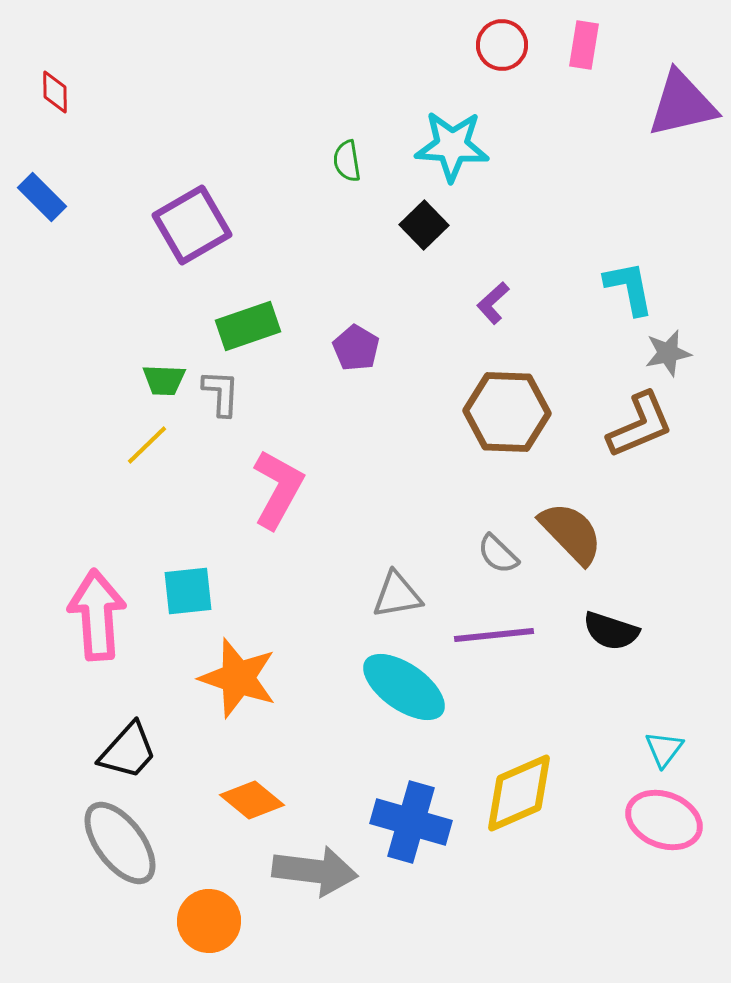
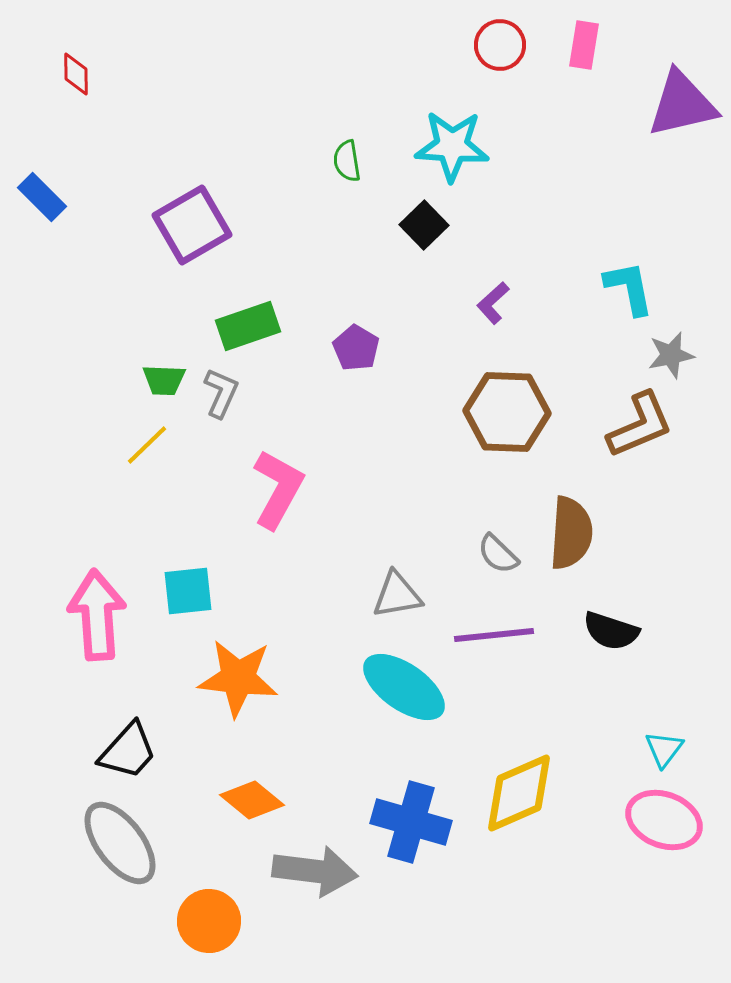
red circle: moved 2 px left
red diamond: moved 21 px right, 18 px up
gray star: moved 3 px right, 2 px down
gray L-shape: rotated 21 degrees clockwise
brown semicircle: rotated 48 degrees clockwise
orange star: rotated 12 degrees counterclockwise
